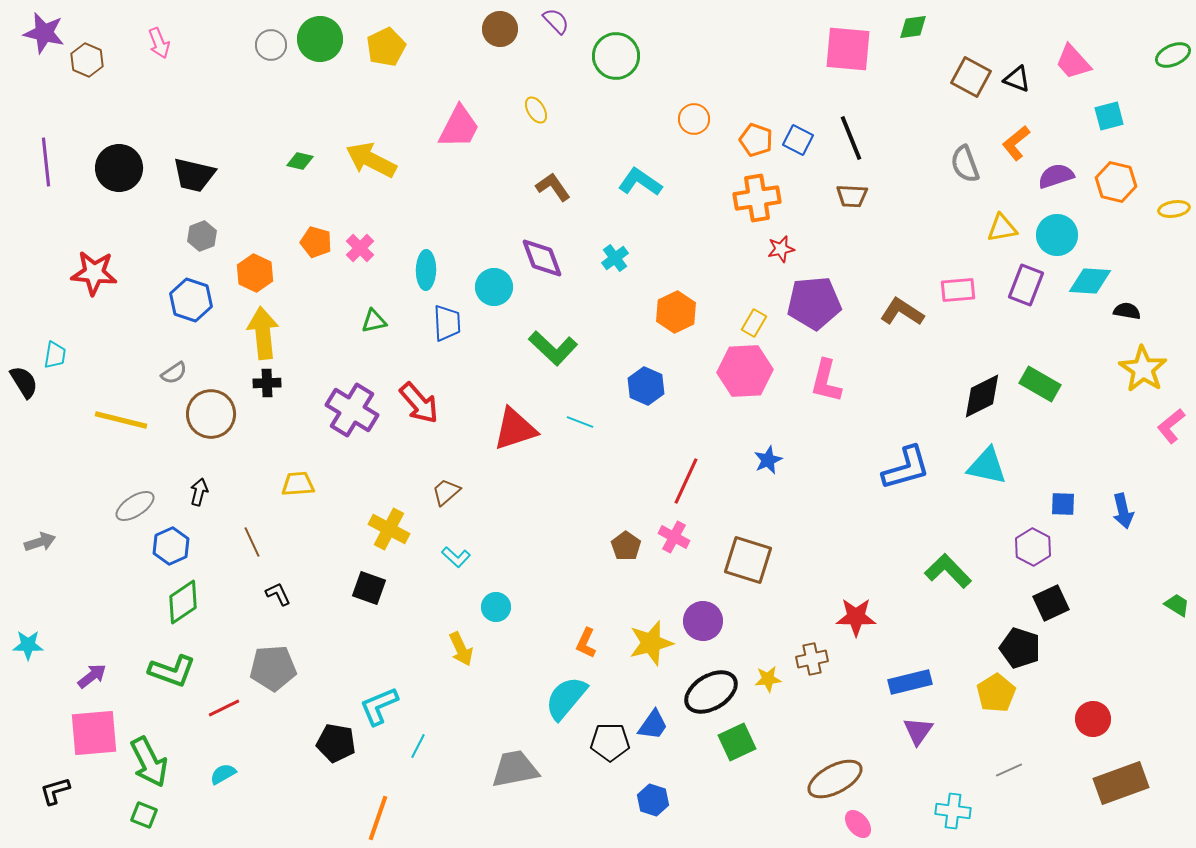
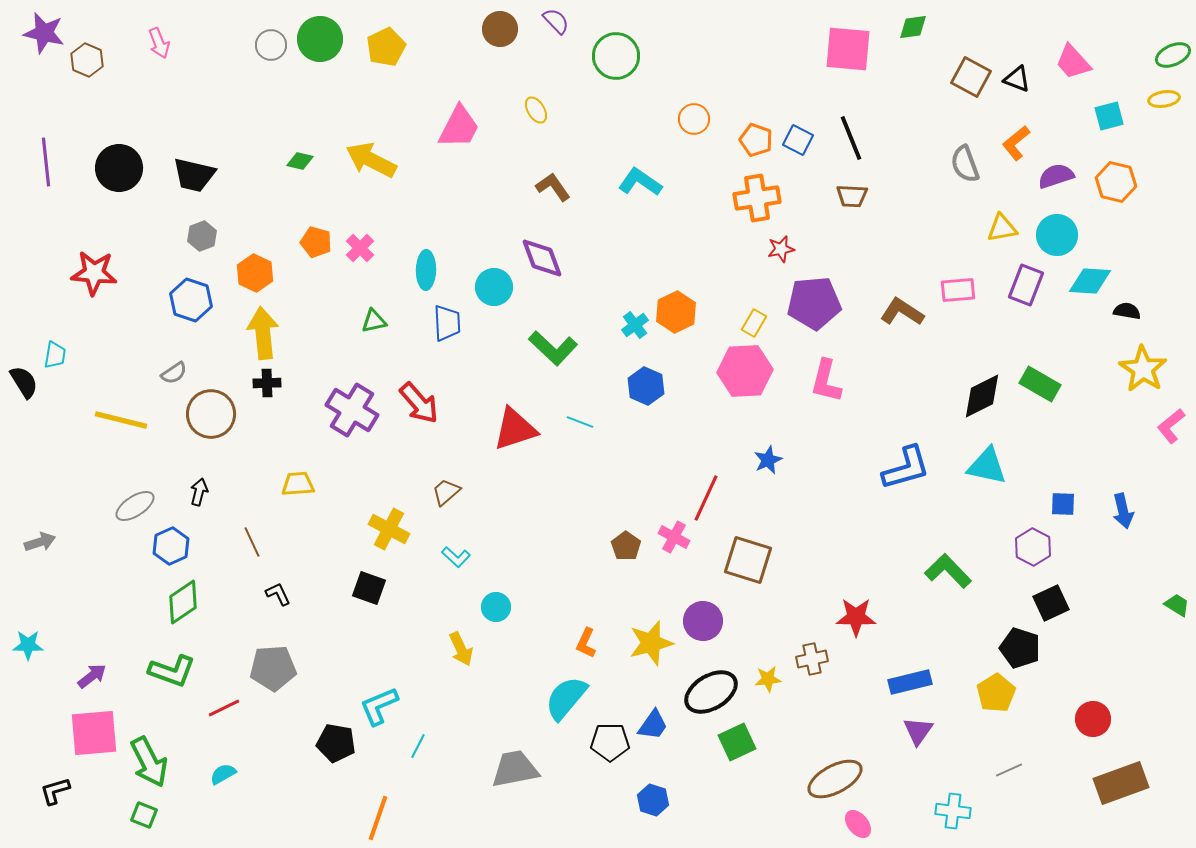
yellow ellipse at (1174, 209): moved 10 px left, 110 px up
cyan cross at (615, 258): moved 20 px right, 67 px down
red line at (686, 481): moved 20 px right, 17 px down
